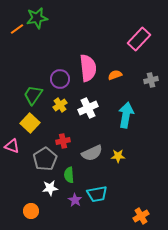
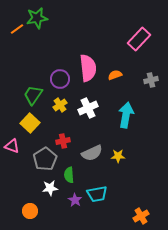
orange circle: moved 1 px left
